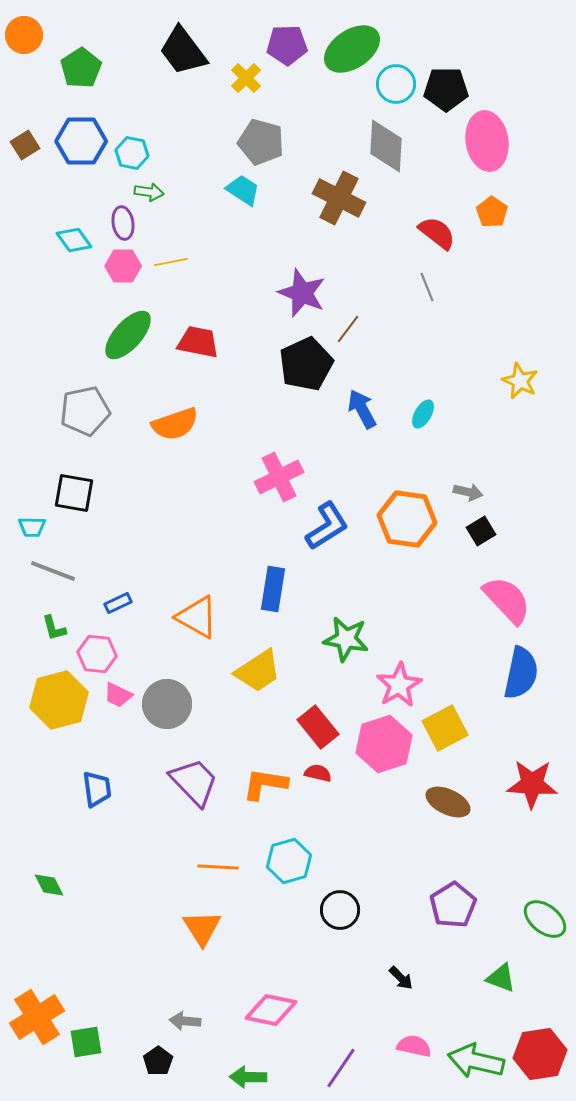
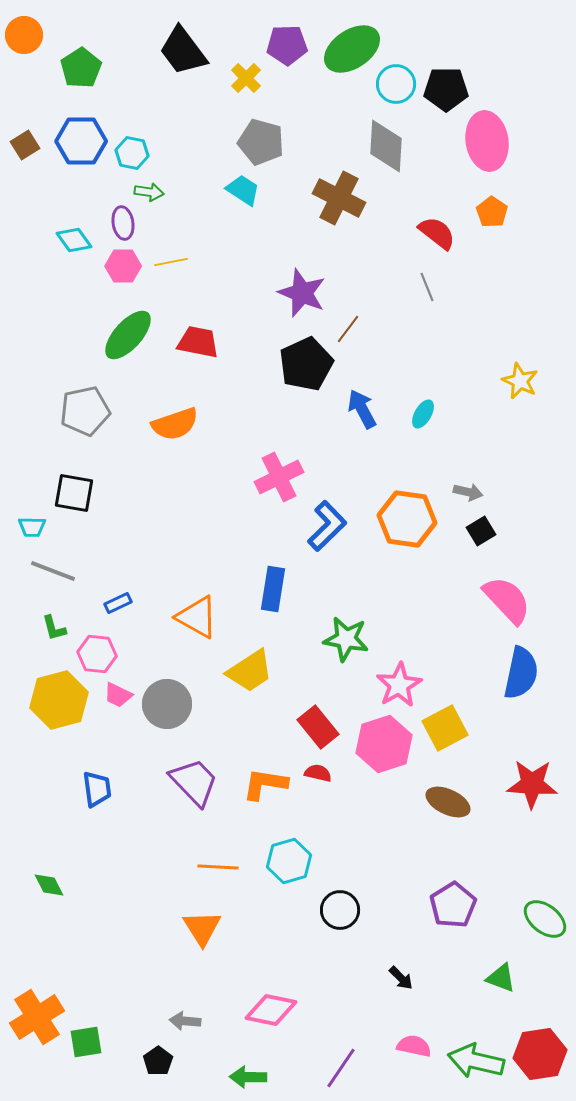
blue L-shape at (327, 526): rotated 12 degrees counterclockwise
yellow trapezoid at (258, 671): moved 8 px left
